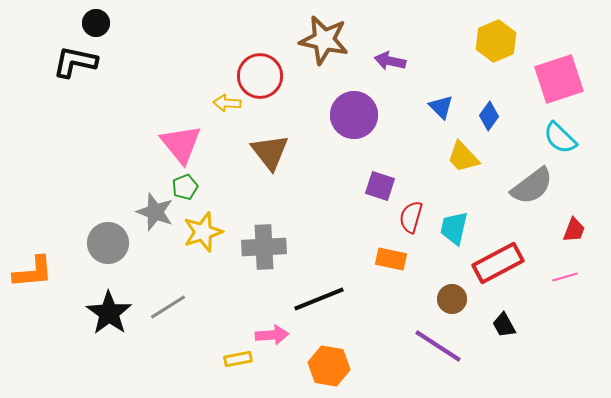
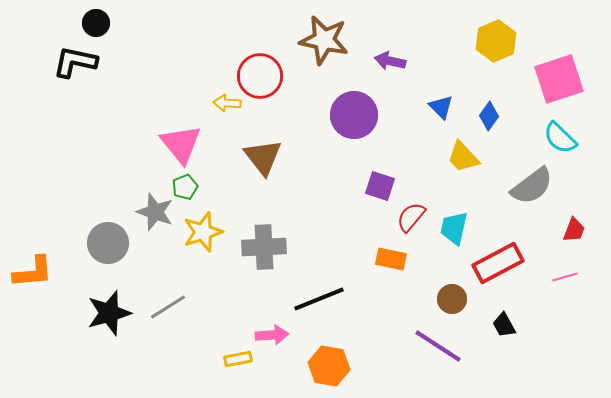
brown triangle: moved 7 px left, 5 px down
red semicircle: rotated 24 degrees clockwise
black star: rotated 21 degrees clockwise
